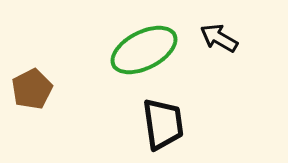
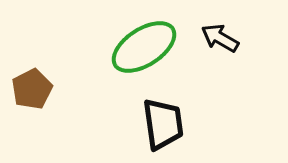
black arrow: moved 1 px right
green ellipse: moved 3 px up; rotated 6 degrees counterclockwise
